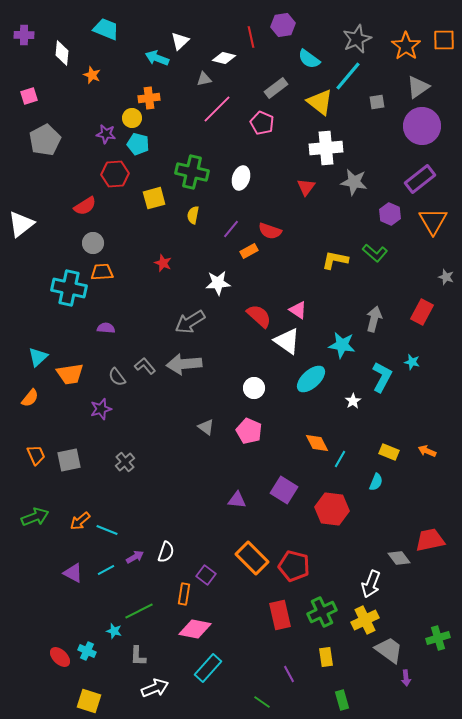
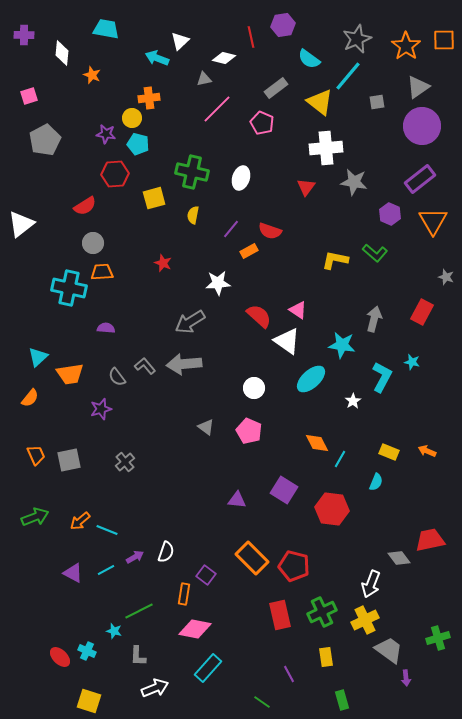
cyan trapezoid at (106, 29): rotated 12 degrees counterclockwise
